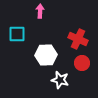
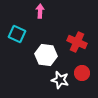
cyan square: rotated 24 degrees clockwise
red cross: moved 1 px left, 3 px down
white hexagon: rotated 10 degrees clockwise
red circle: moved 10 px down
